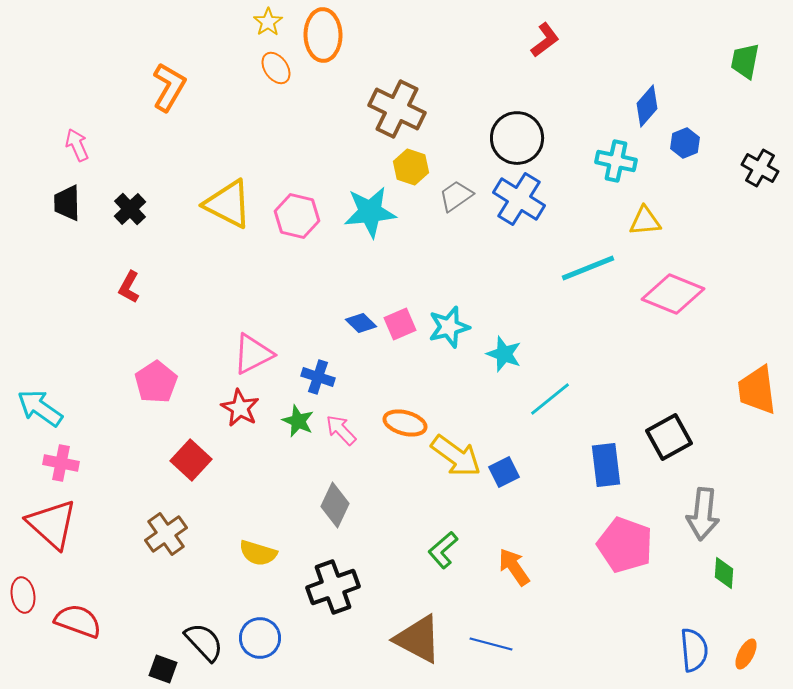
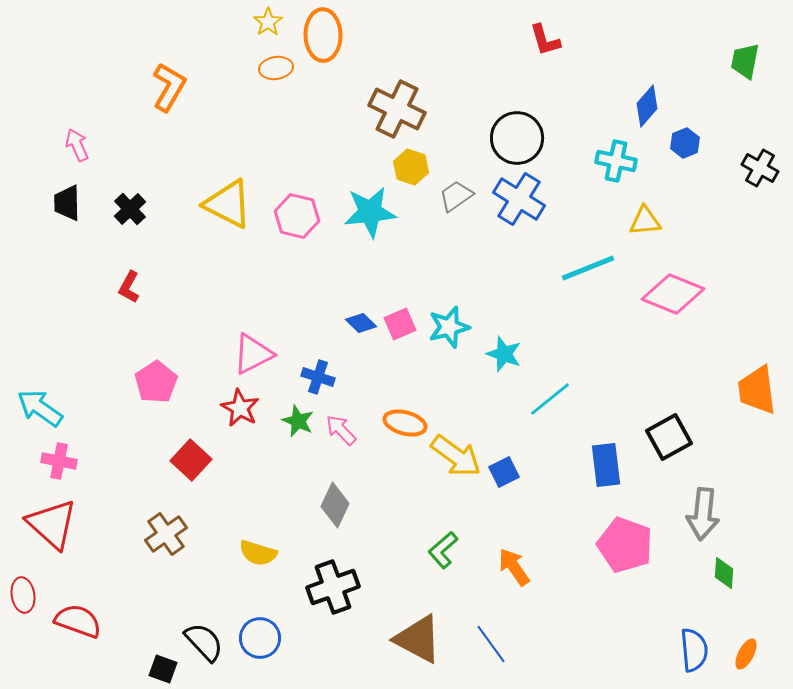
red L-shape at (545, 40): rotated 111 degrees clockwise
orange ellipse at (276, 68): rotated 64 degrees counterclockwise
pink cross at (61, 463): moved 2 px left, 2 px up
blue line at (491, 644): rotated 39 degrees clockwise
